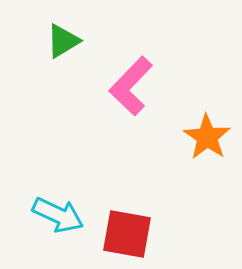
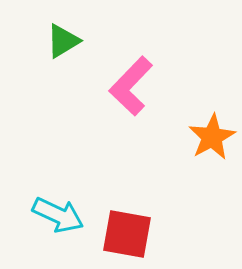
orange star: moved 5 px right; rotated 9 degrees clockwise
